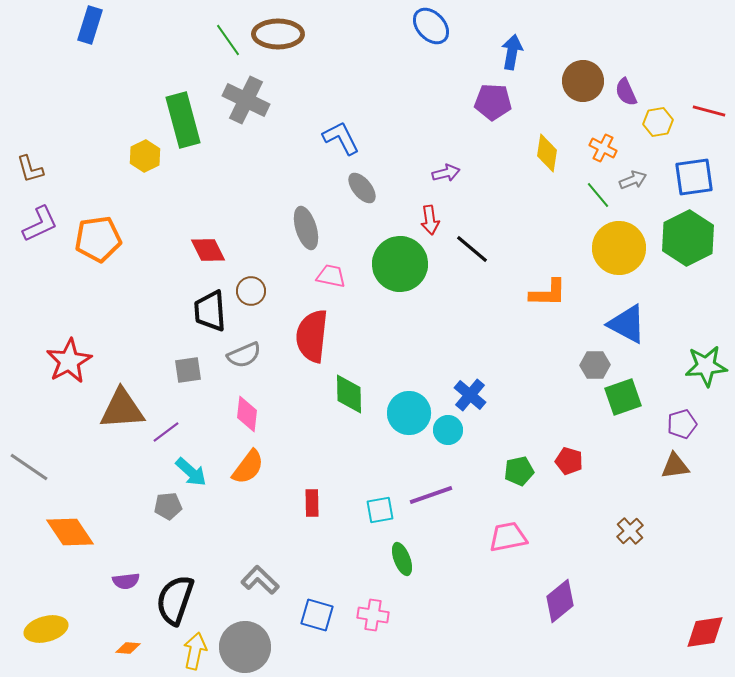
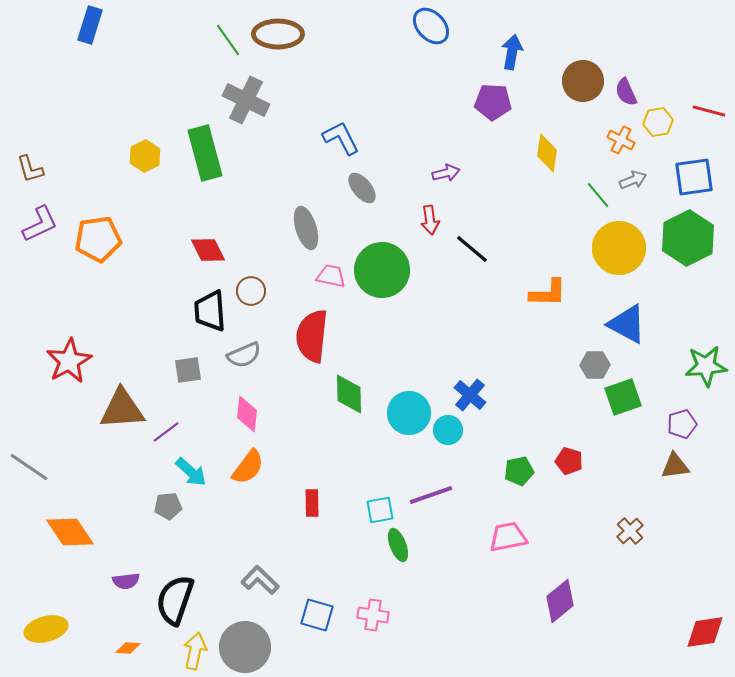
green rectangle at (183, 120): moved 22 px right, 33 px down
orange cross at (603, 148): moved 18 px right, 8 px up
green circle at (400, 264): moved 18 px left, 6 px down
green ellipse at (402, 559): moved 4 px left, 14 px up
